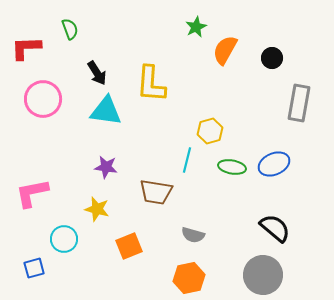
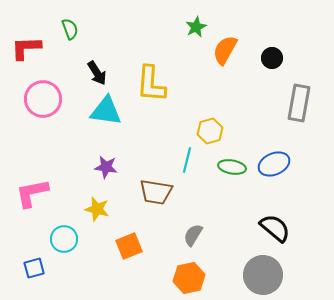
gray semicircle: rotated 105 degrees clockwise
